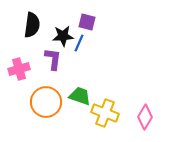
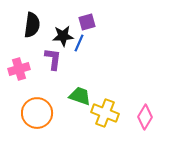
purple square: rotated 30 degrees counterclockwise
orange circle: moved 9 px left, 11 px down
